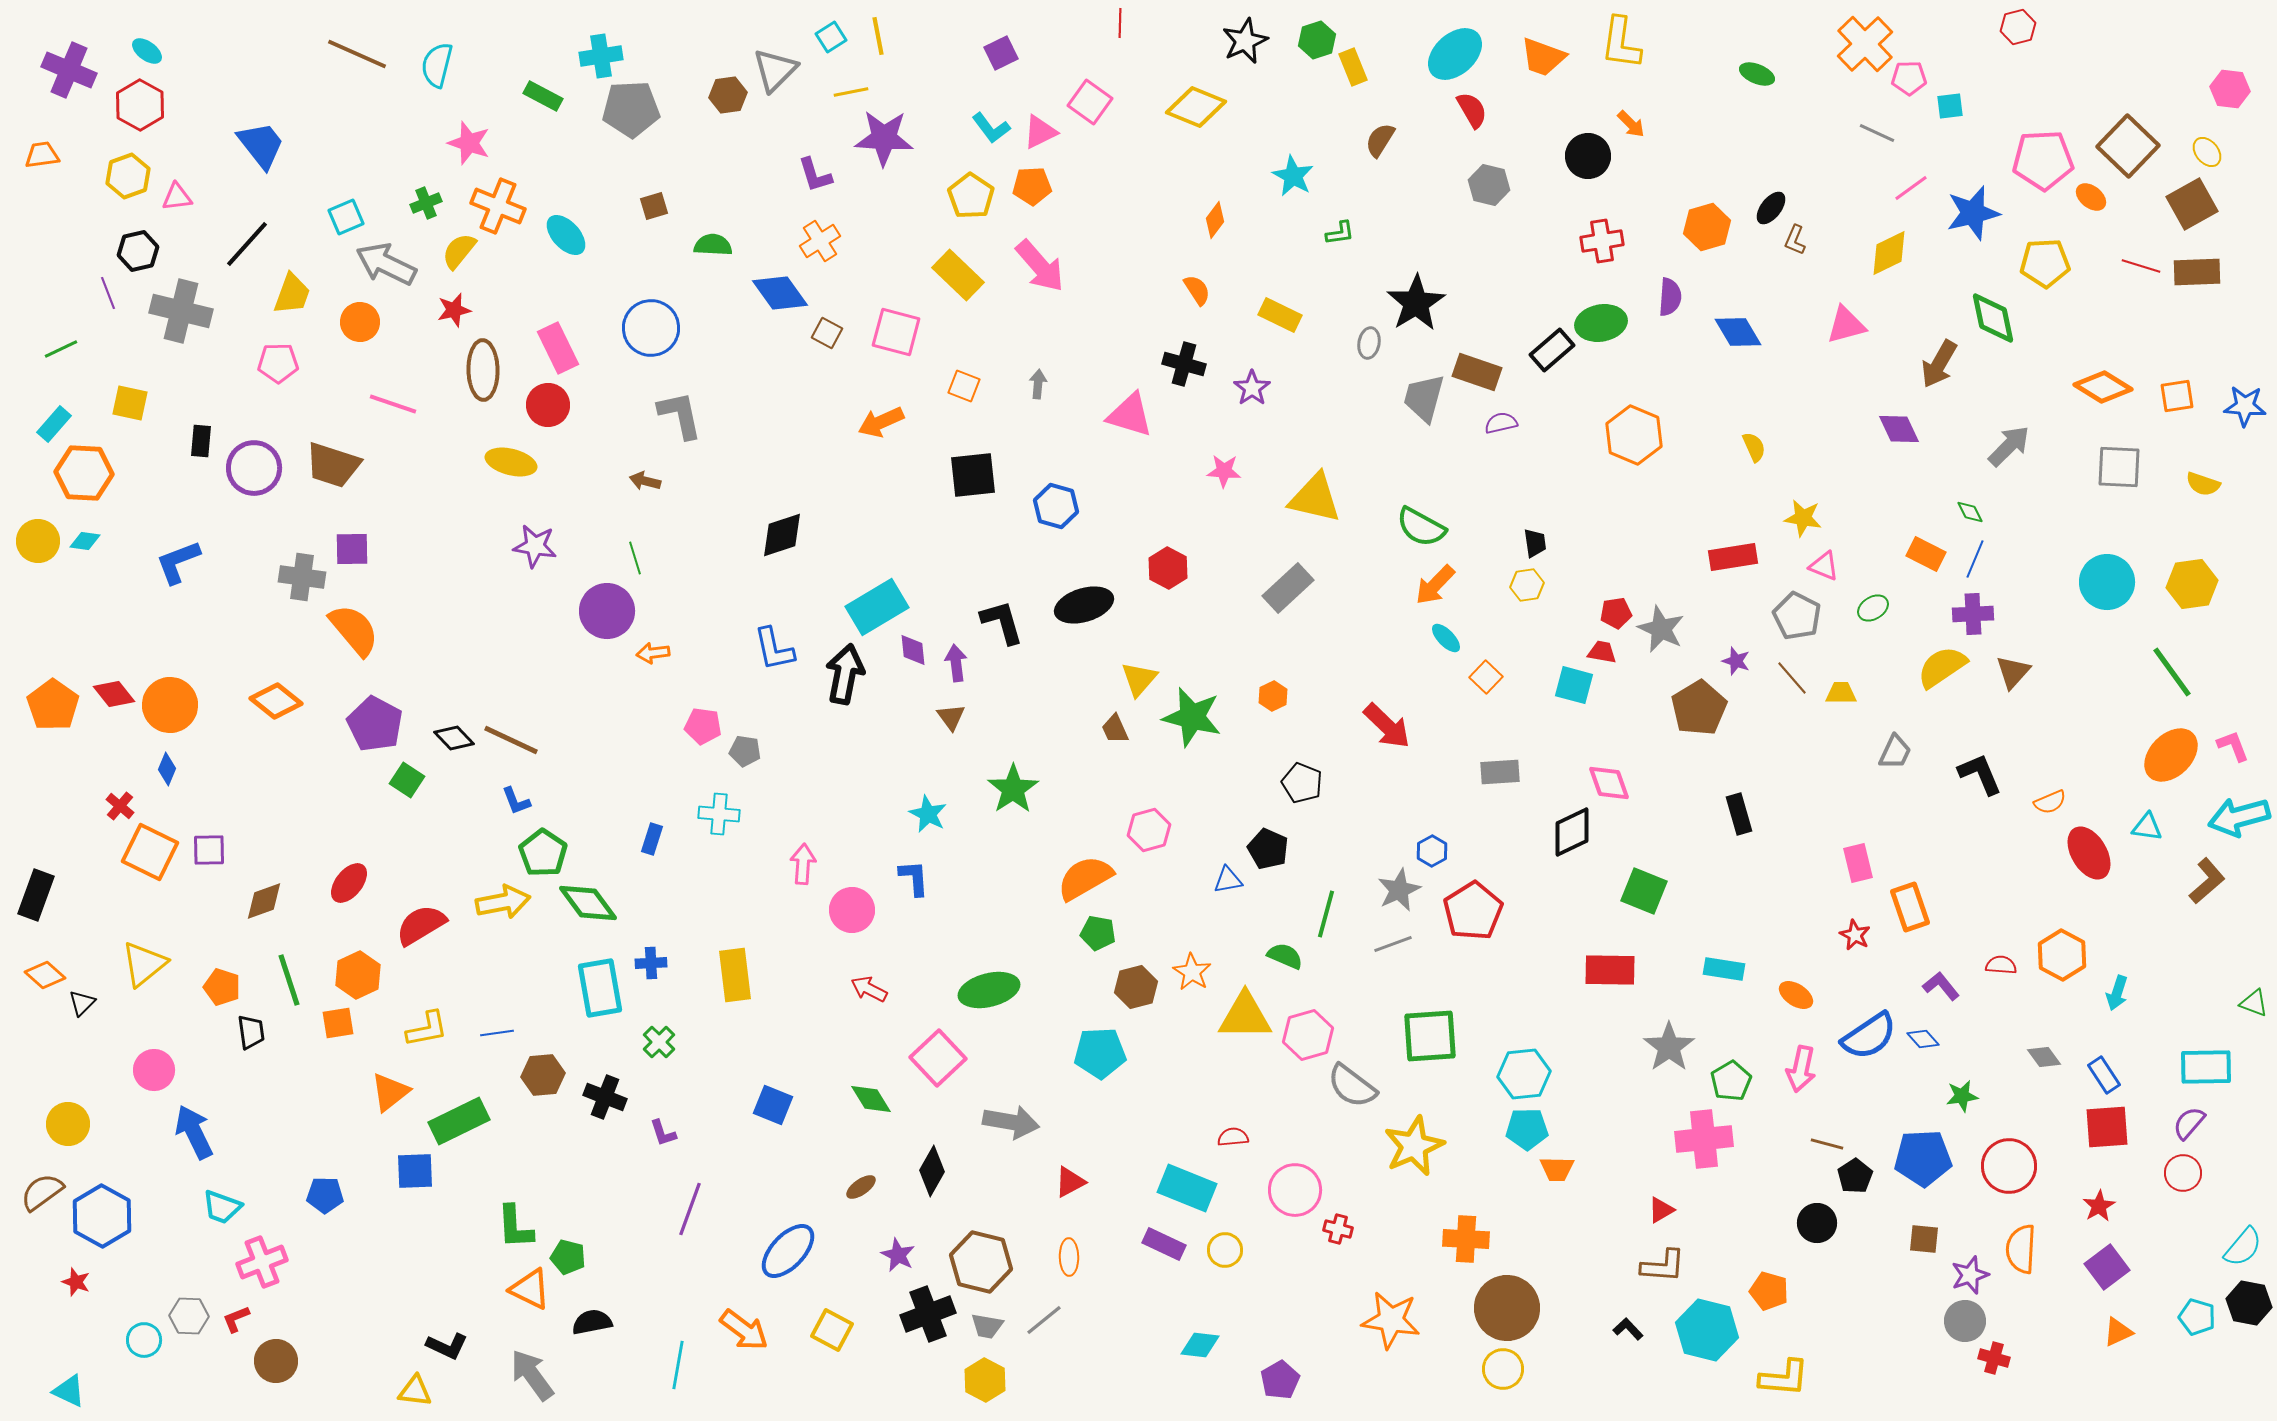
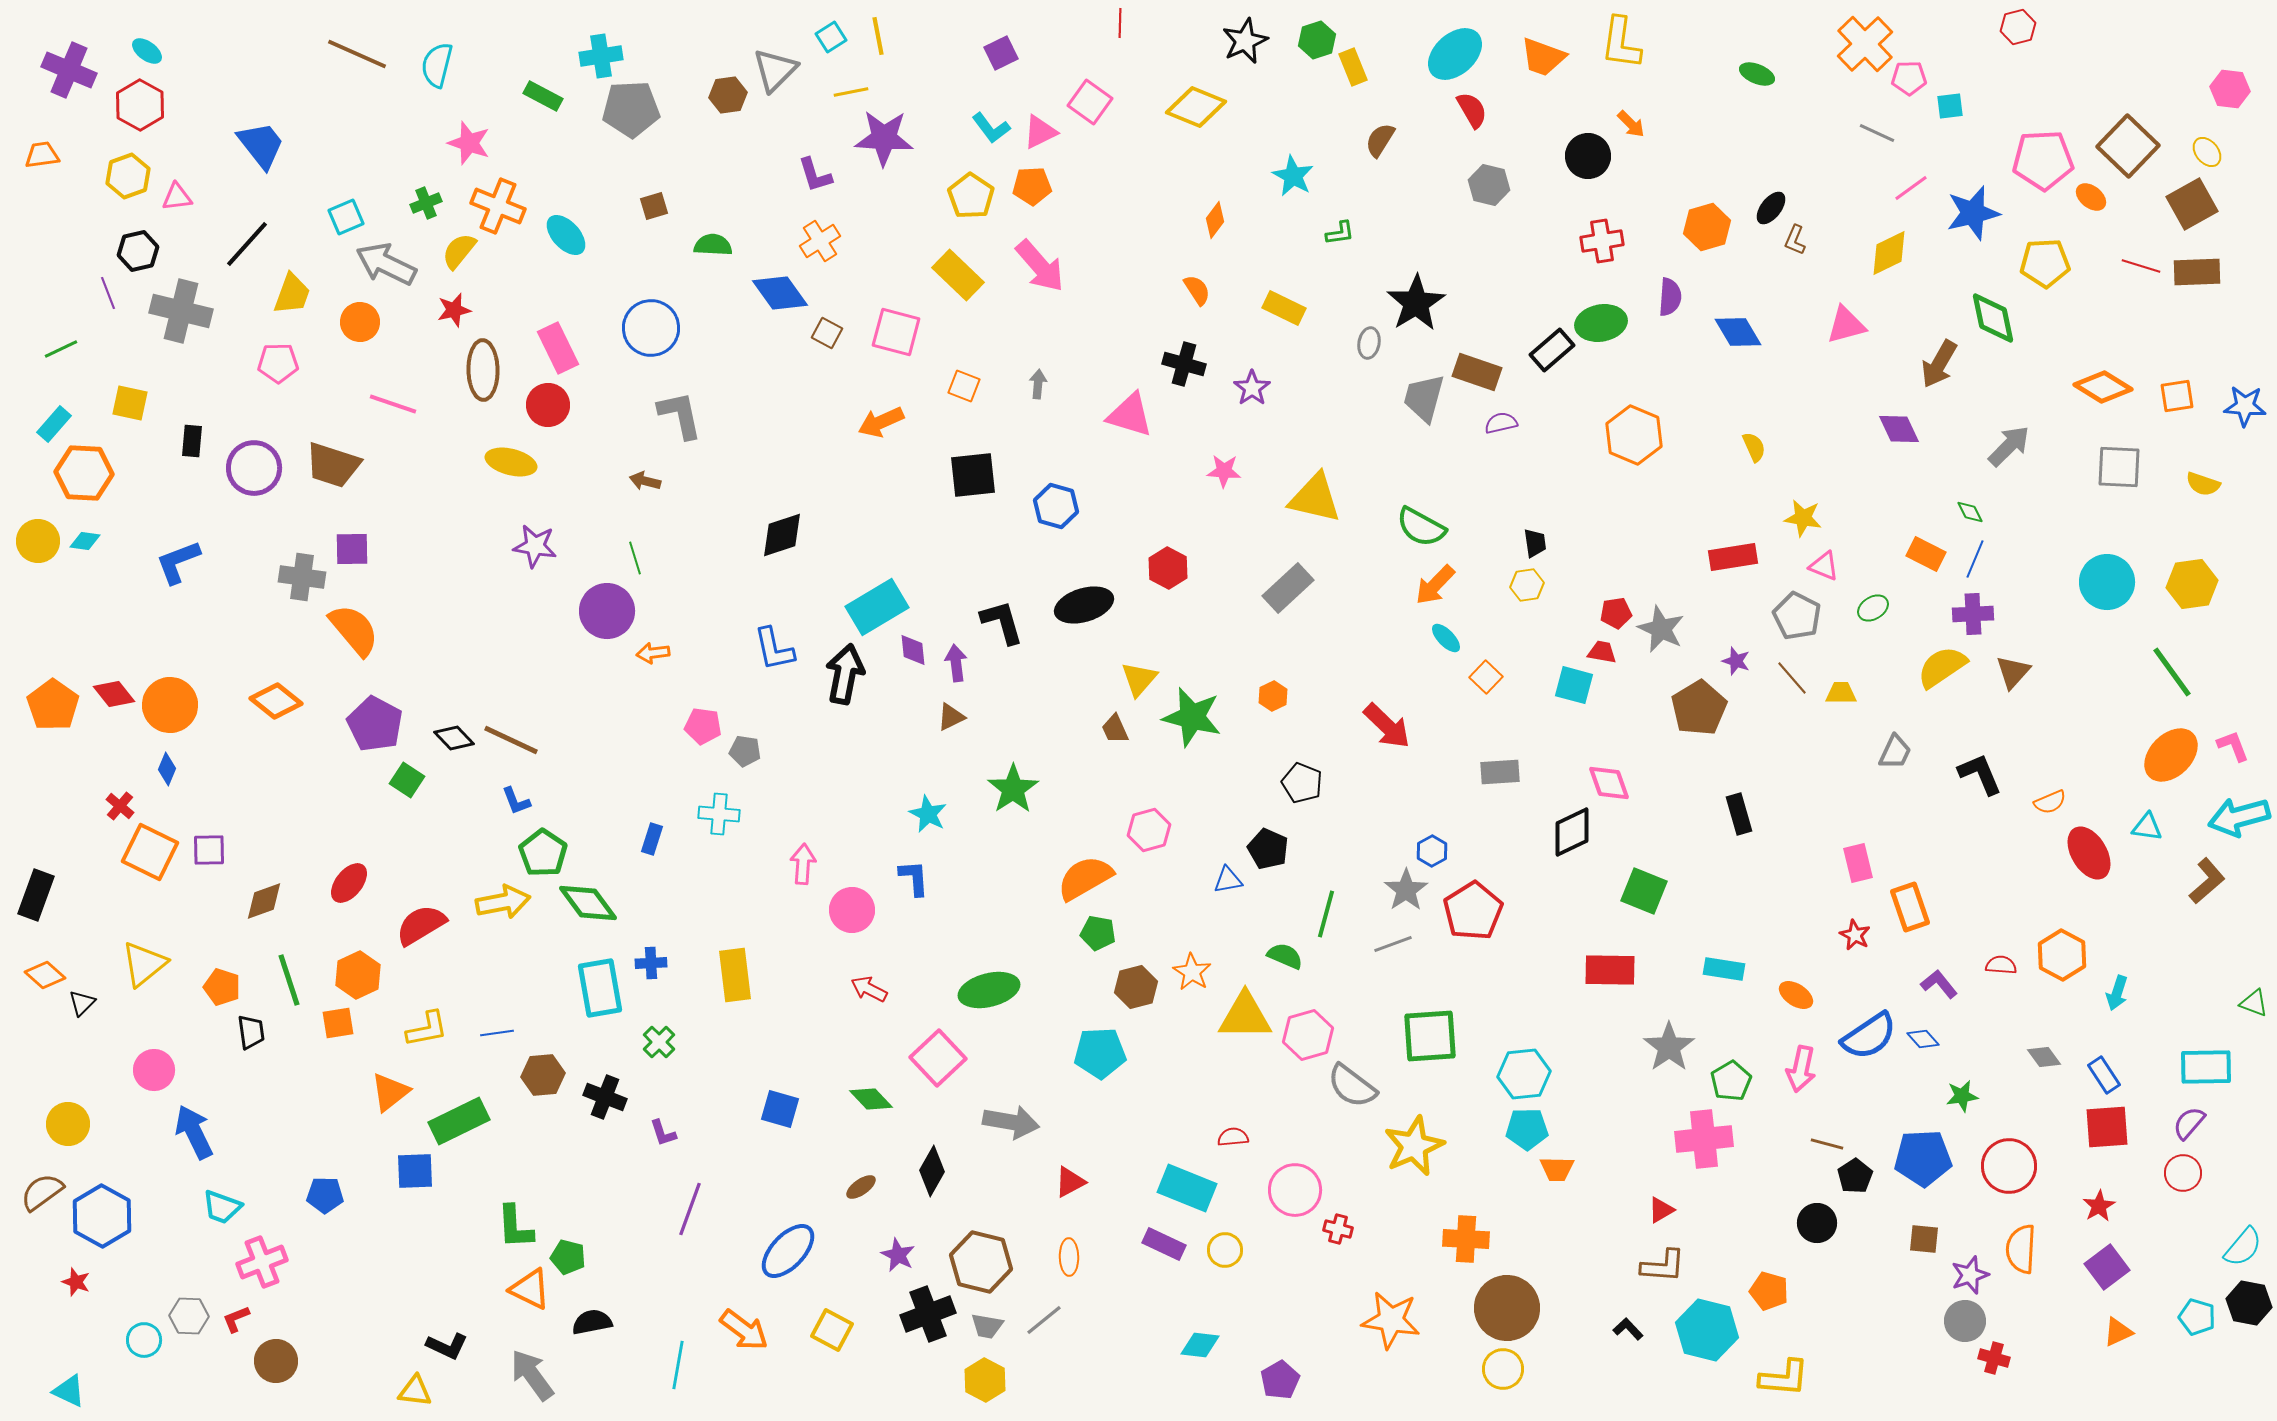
yellow rectangle at (1280, 315): moved 4 px right, 7 px up
black rectangle at (201, 441): moved 9 px left
brown triangle at (951, 717): rotated 40 degrees clockwise
gray star at (1399, 890): moved 7 px right; rotated 9 degrees counterclockwise
purple L-shape at (1941, 986): moved 2 px left, 2 px up
green diamond at (871, 1099): rotated 12 degrees counterclockwise
blue square at (773, 1105): moved 7 px right, 4 px down; rotated 6 degrees counterclockwise
